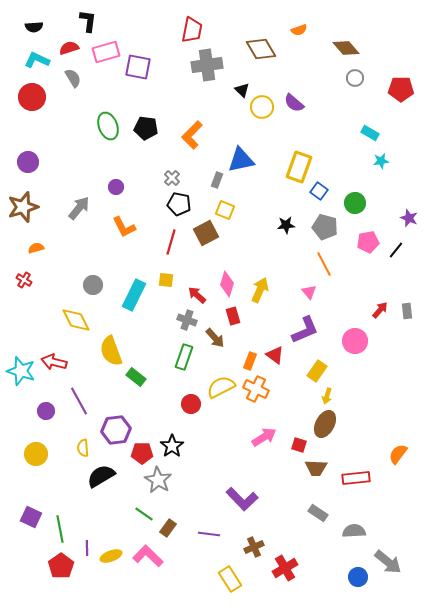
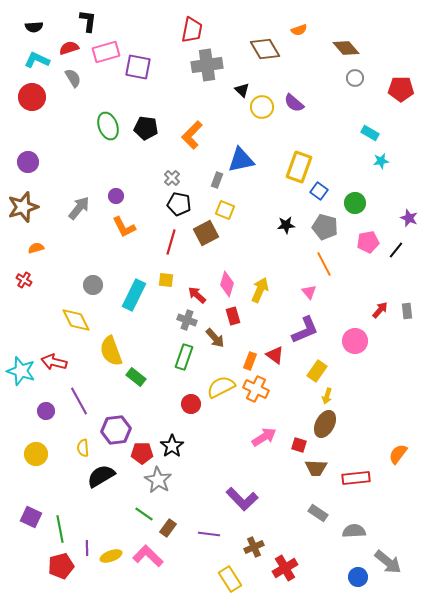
brown diamond at (261, 49): moved 4 px right
purple circle at (116, 187): moved 9 px down
red pentagon at (61, 566): rotated 20 degrees clockwise
